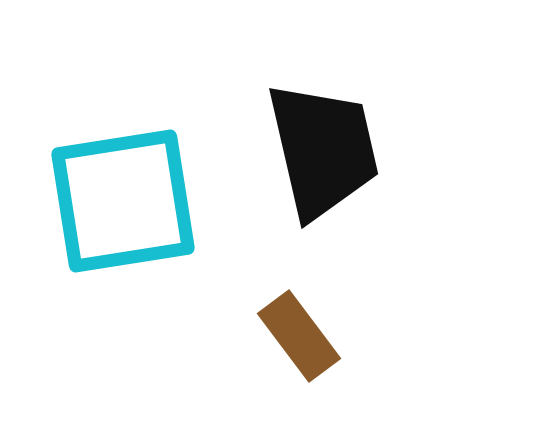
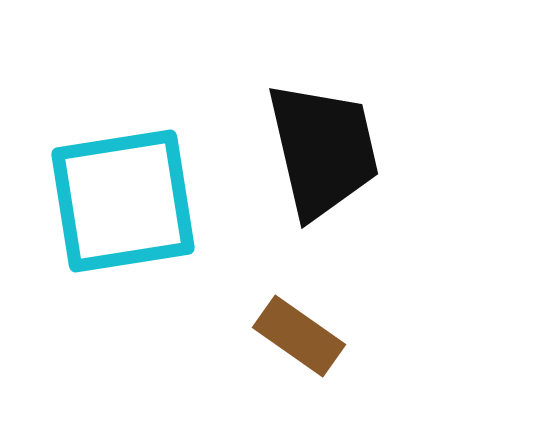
brown rectangle: rotated 18 degrees counterclockwise
